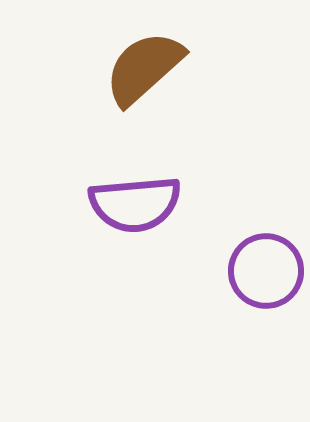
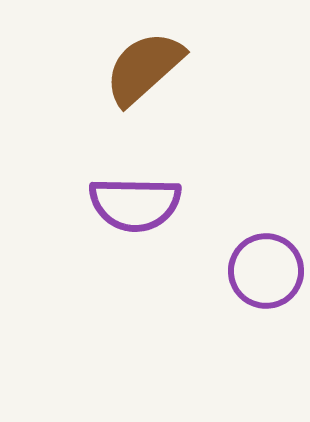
purple semicircle: rotated 6 degrees clockwise
